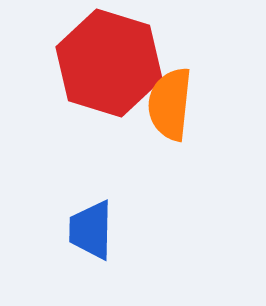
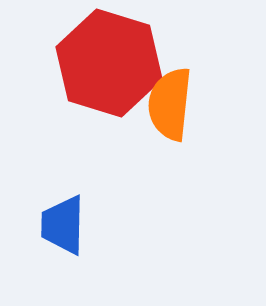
blue trapezoid: moved 28 px left, 5 px up
